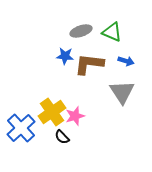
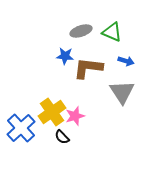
brown L-shape: moved 1 px left, 4 px down
